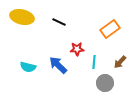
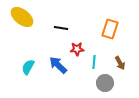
yellow ellipse: rotated 25 degrees clockwise
black line: moved 2 px right, 6 px down; rotated 16 degrees counterclockwise
orange rectangle: rotated 36 degrees counterclockwise
brown arrow: moved 1 px down; rotated 72 degrees counterclockwise
cyan semicircle: rotated 105 degrees clockwise
